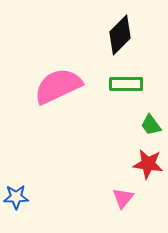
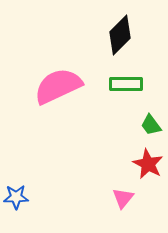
red star: rotated 20 degrees clockwise
